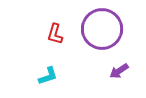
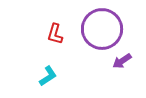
purple arrow: moved 3 px right, 10 px up
cyan L-shape: rotated 15 degrees counterclockwise
